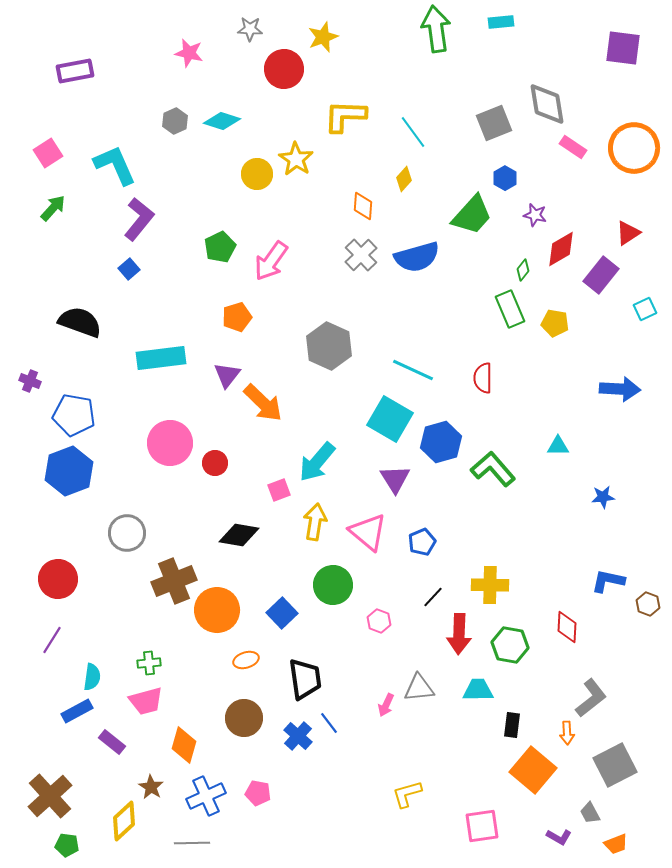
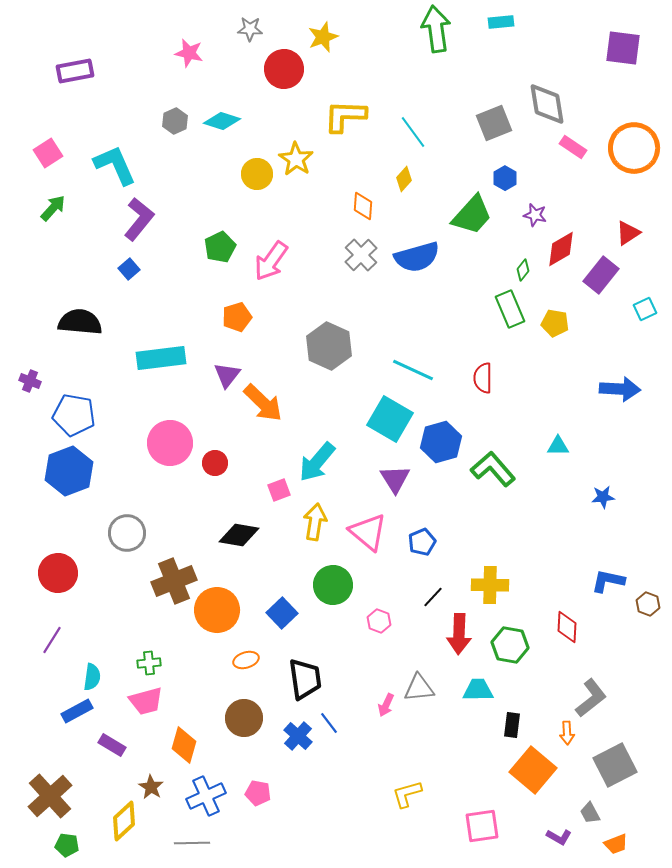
black semicircle at (80, 322): rotated 15 degrees counterclockwise
red circle at (58, 579): moved 6 px up
purple rectangle at (112, 742): moved 3 px down; rotated 8 degrees counterclockwise
